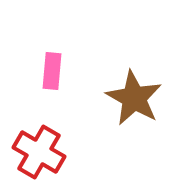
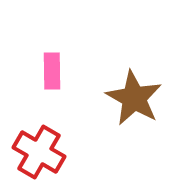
pink rectangle: rotated 6 degrees counterclockwise
